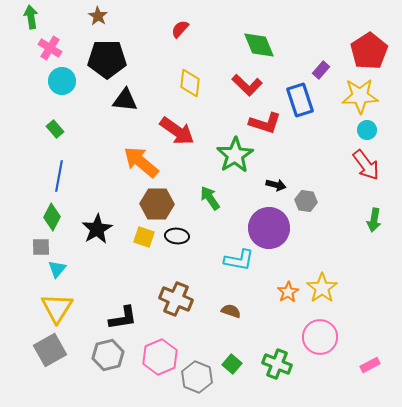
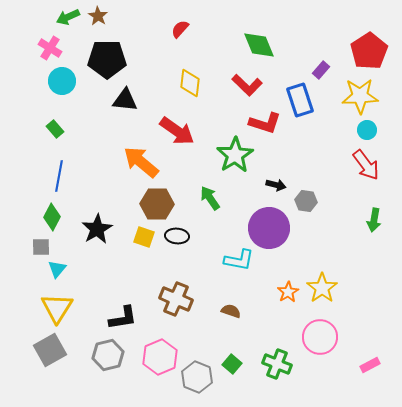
green arrow at (31, 17): moved 37 px right; rotated 105 degrees counterclockwise
